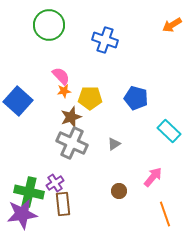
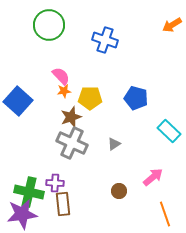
pink arrow: rotated 10 degrees clockwise
purple cross: rotated 36 degrees clockwise
